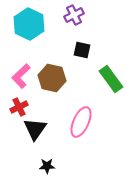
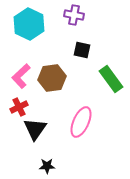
purple cross: rotated 36 degrees clockwise
brown hexagon: rotated 20 degrees counterclockwise
